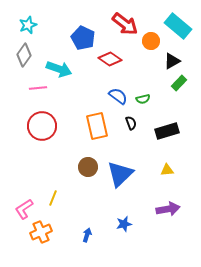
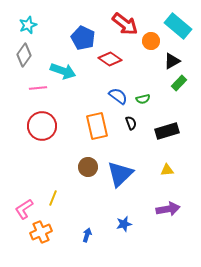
cyan arrow: moved 4 px right, 2 px down
